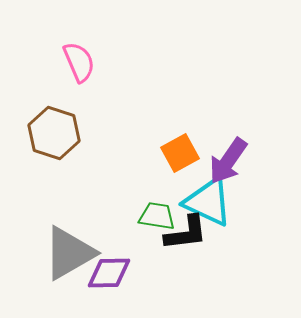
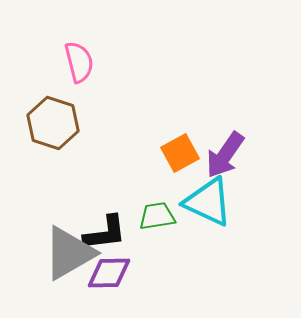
pink semicircle: rotated 9 degrees clockwise
brown hexagon: moved 1 px left, 10 px up
purple arrow: moved 3 px left, 6 px up
green trapezoid: rotated 18 degrees counterclockwise
black L-shape: moved 81 px left
